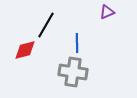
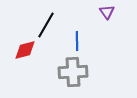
purple triangle: rotated 42 degrees counterclockwise
blue line: moved 2 px up
gray cross: rotated 12 degrees counterclockwise
